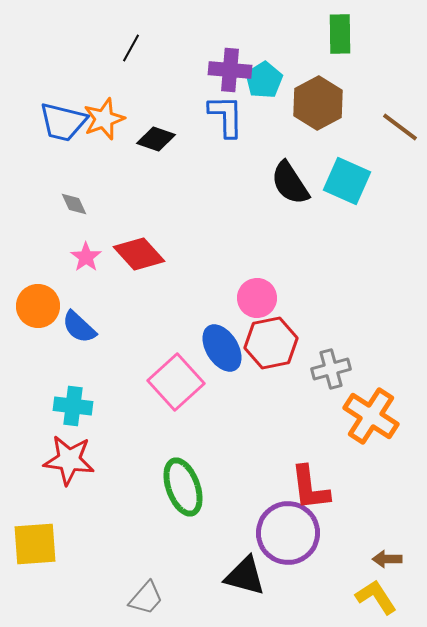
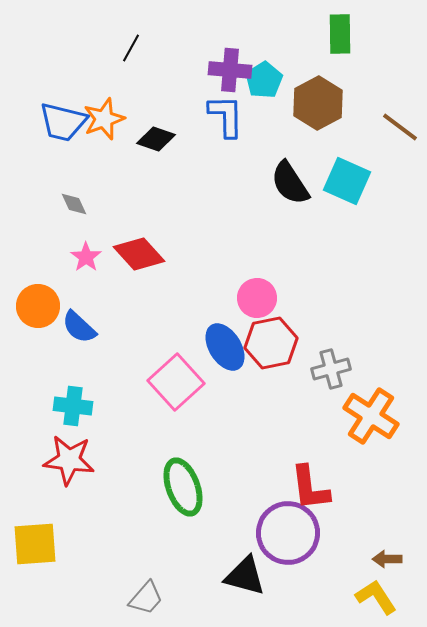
blue ellipse: moved 3 px right, 1 px up
